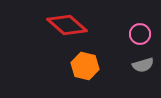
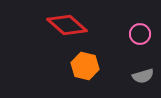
gray semicircle: moved 11 px down
